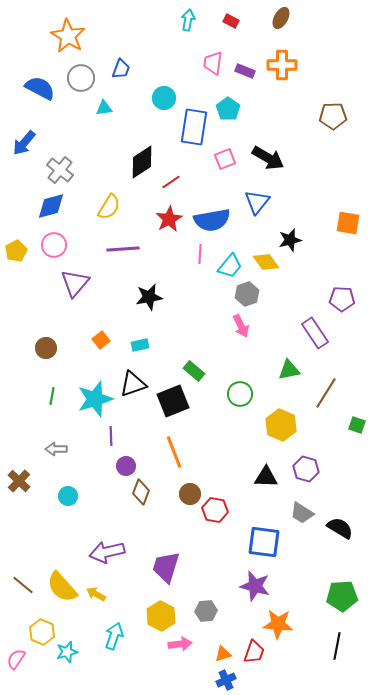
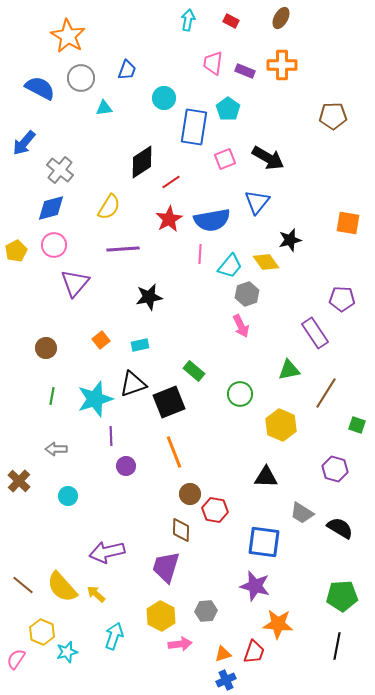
blue trapezoid at (121, 69): moved 6 px right, 1 px down
blue diamond at (51, 206): moved 2 px down
black square at (173, 401): moved 4 px left, 1 px down
purple hexagon at (306, 469): moved 29 px right
brown diamond at (141, 492): moved 40 px right, 38 px down; rotated 20 degrees counterclockwise
yellow arrow at (96, 594): rotated 12 degrees clockwise
